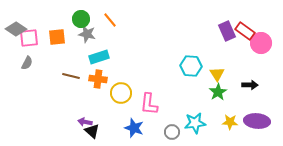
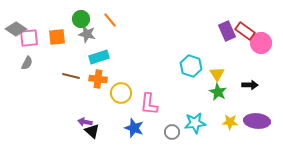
cyan hexagon: rotated 15 degrees clockwise
green star: rotated 12 degrees counterclockwise
